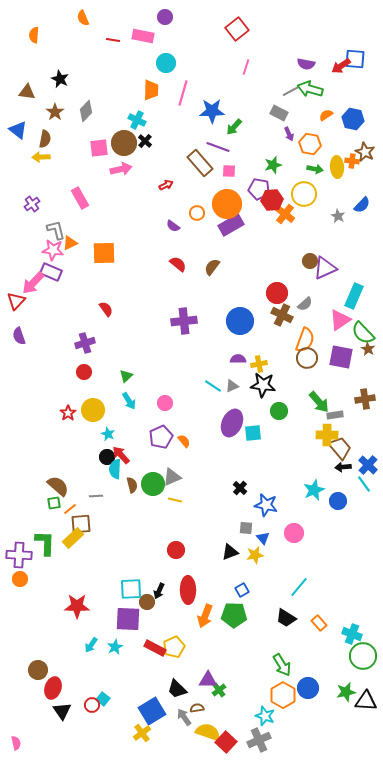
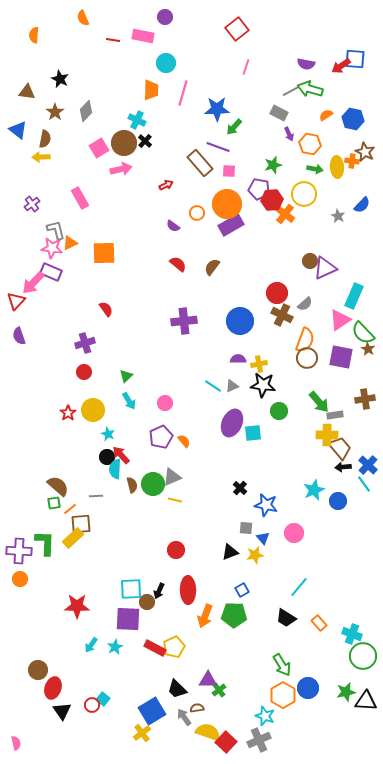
blue star at (212, 111): moved 5 px right, 2 px up
pink square at (99, 148): rotated 24 degrees counterclockwise
pink star at (53, 250): moved 1 px left, 2 px up
purple cross at (19, 555): moved 4 px up
